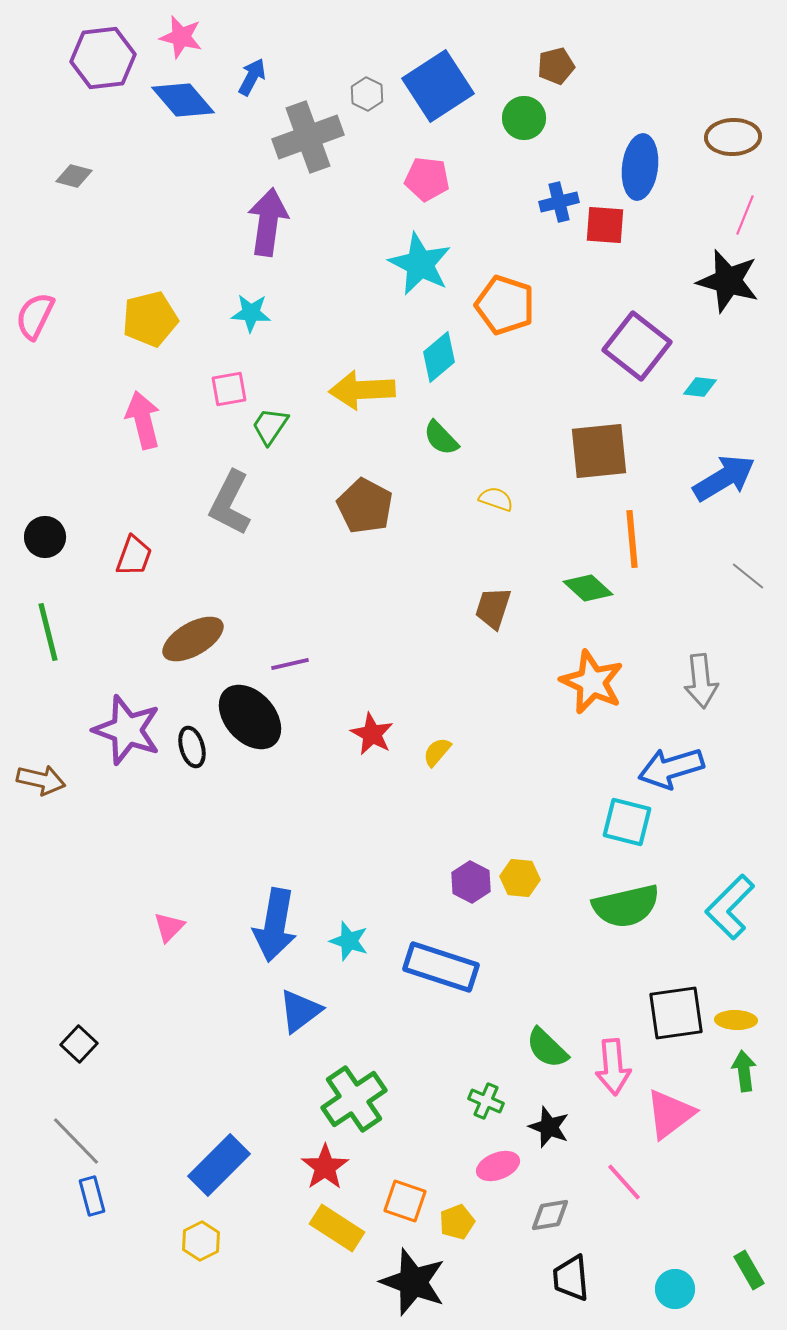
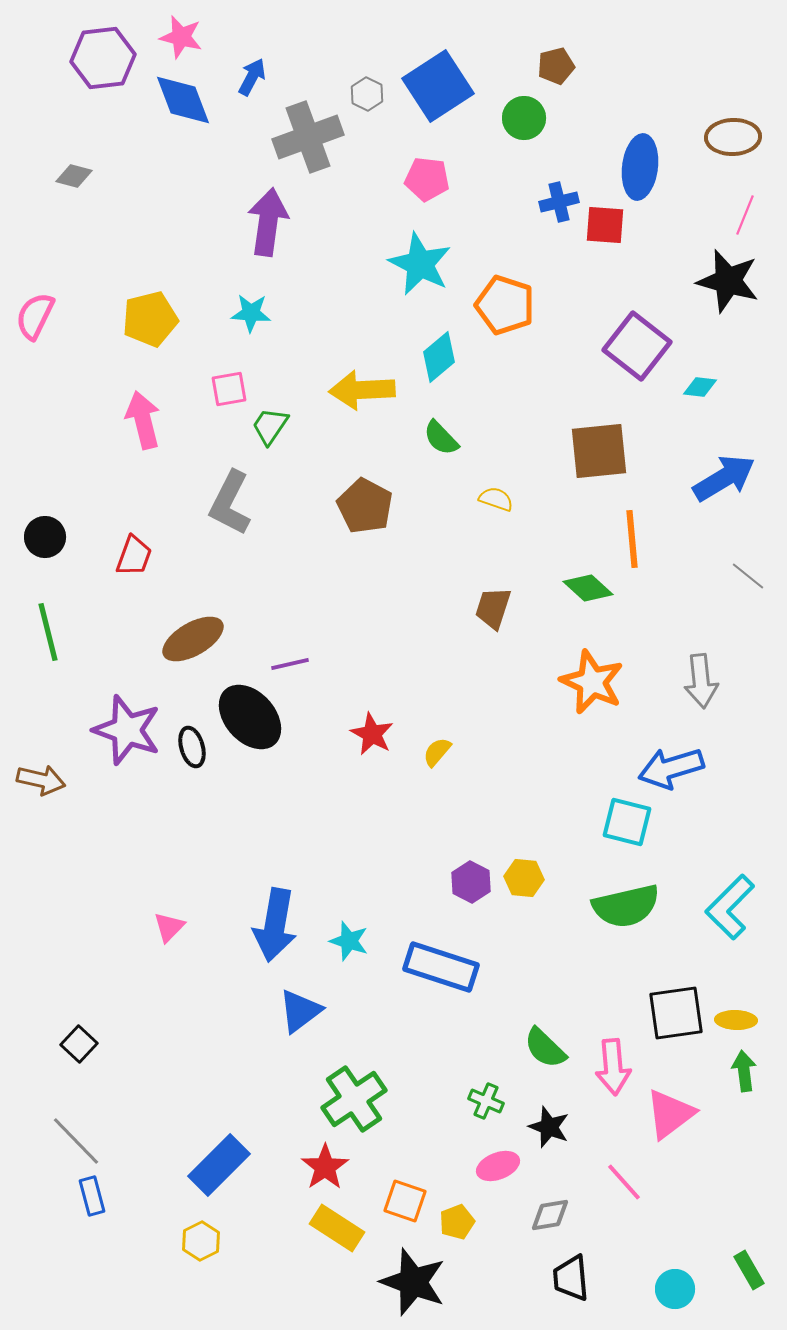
blue diamond at (183, 100): rotated 20 degrees clockwise
yellow hexagon at (520, 878): moved 4 px right
green semicircle at (547, 1048): moved 2 px left
